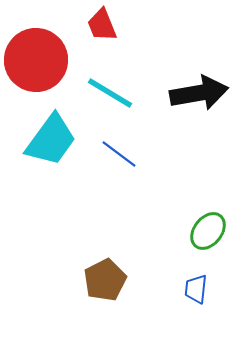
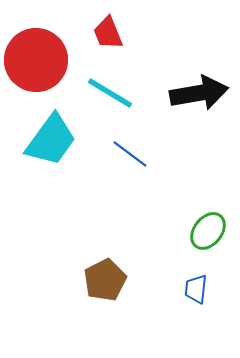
red trapezoid: moved 6 px right, 8 px down
blue line: moved 11 px right
